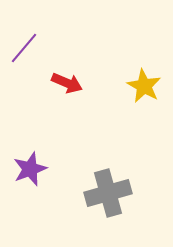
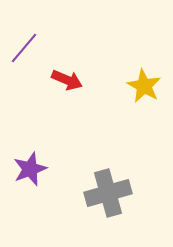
red arrow: moved 3 px up
